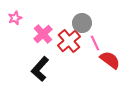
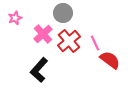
gray circle: moved 19 px left, 10 px up
black L-shape: moved 1 px left, 1 px down
